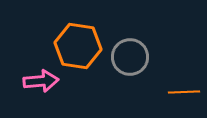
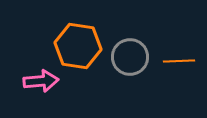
orange line: moved 5 px left, 31 px up
